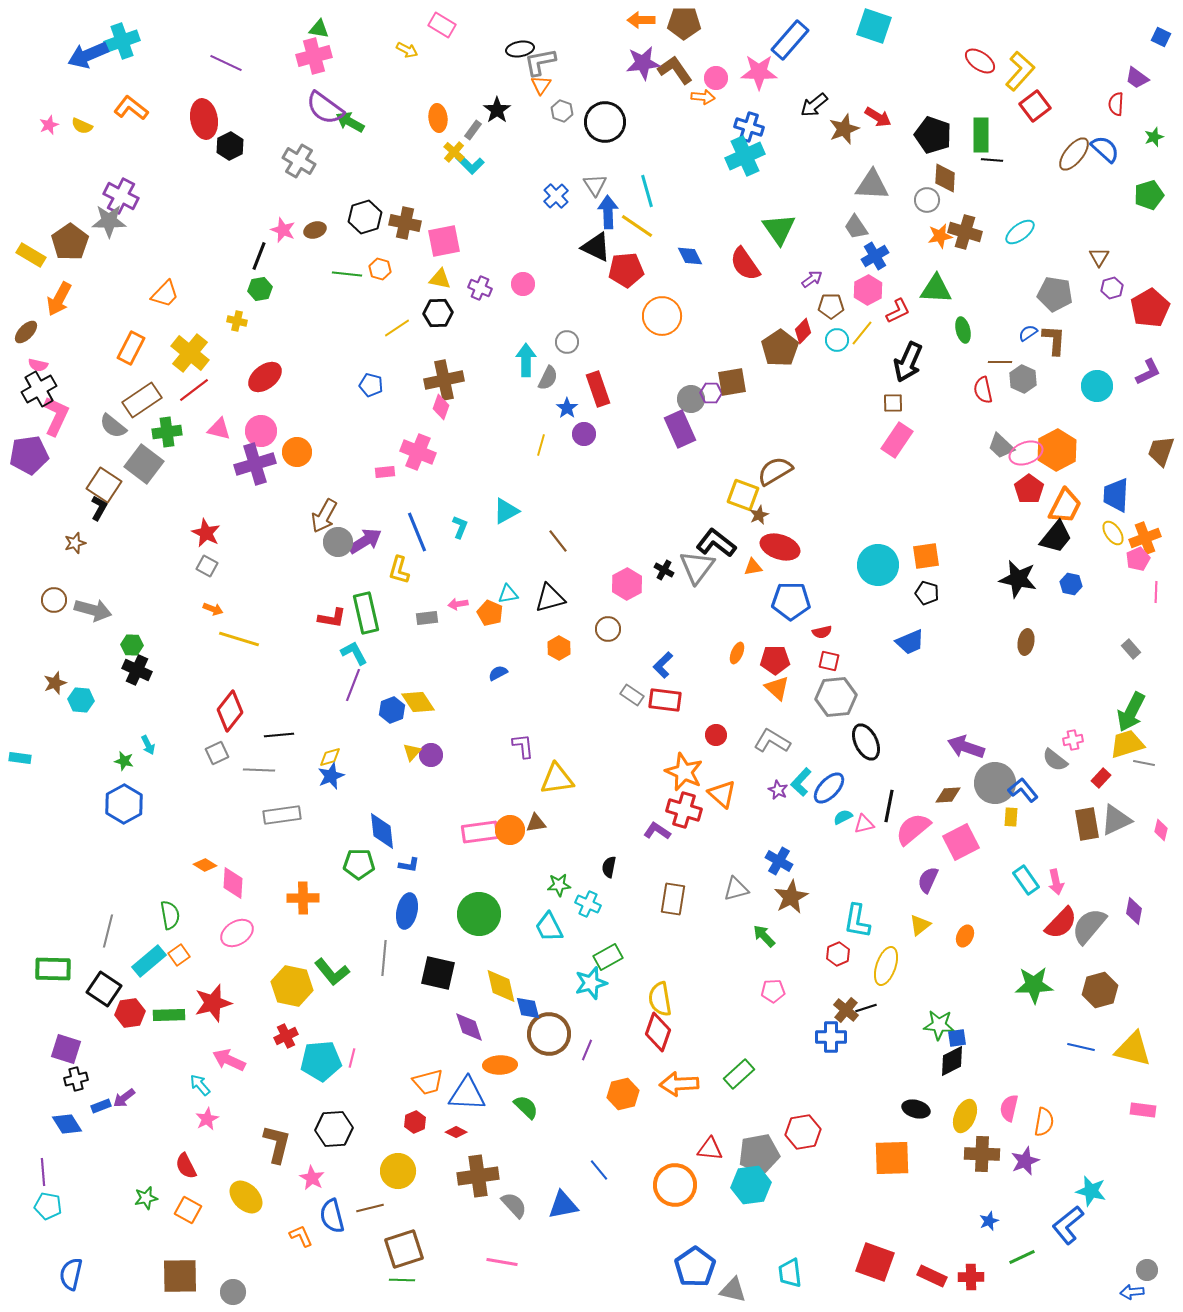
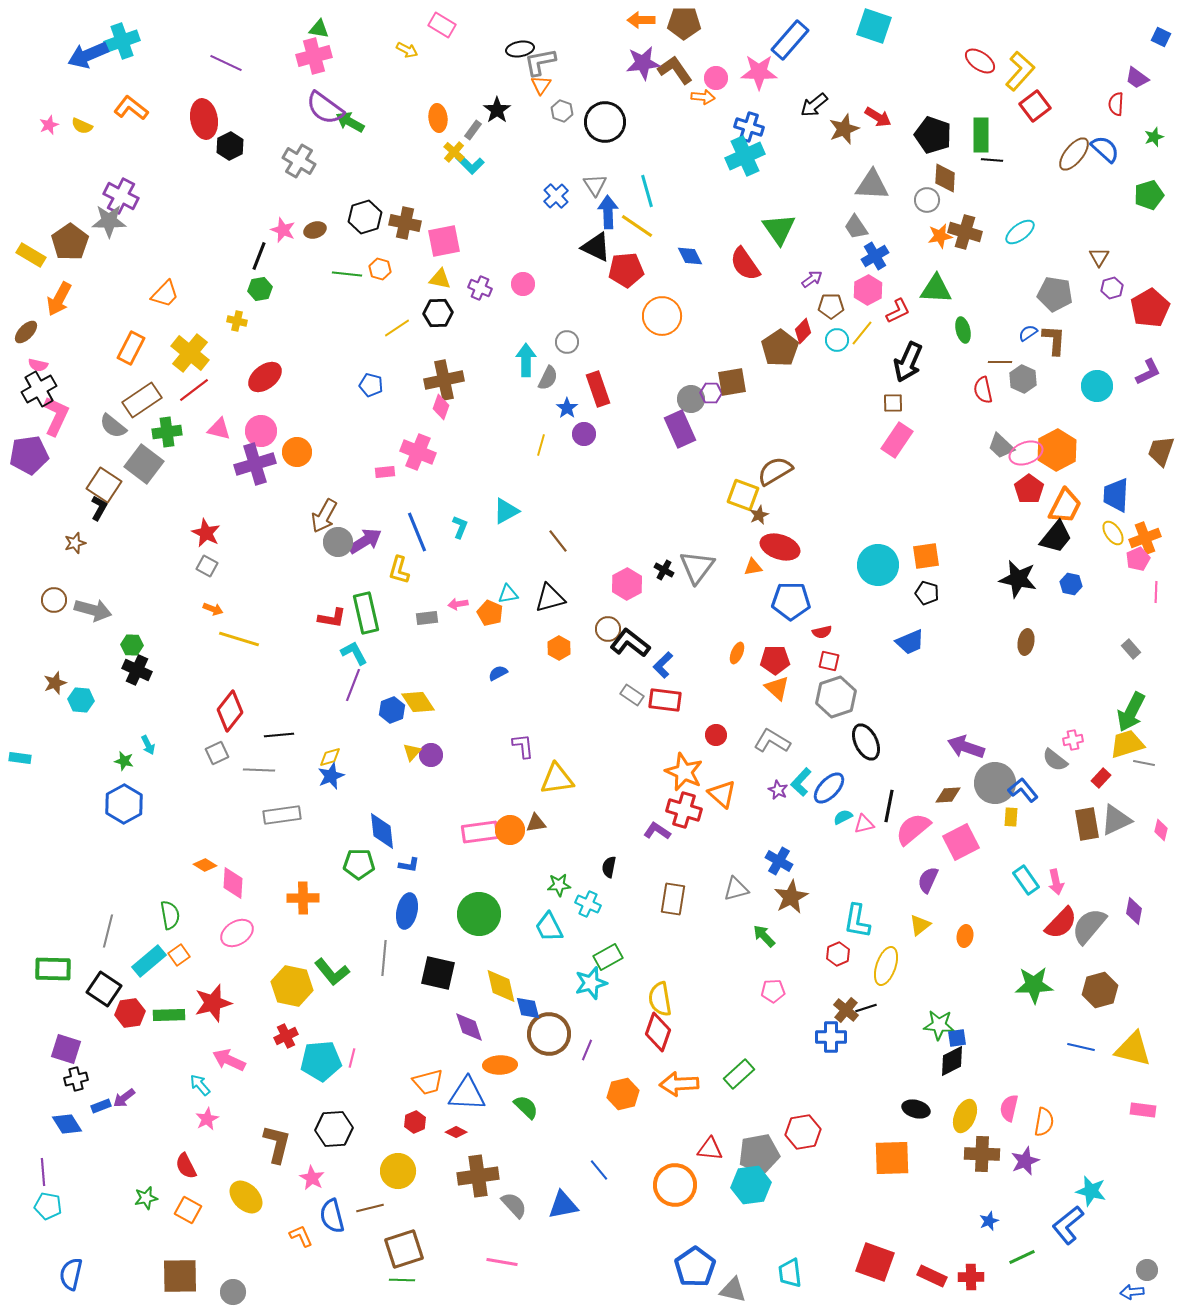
black L-shape at (716, 543): moved 86 px left, 100 px down
gray hexagon at (836, 697): rotated 12 degrees counterclockwise
orange ellipse at (965, 936): rotated 15 degrees counterclockwise
